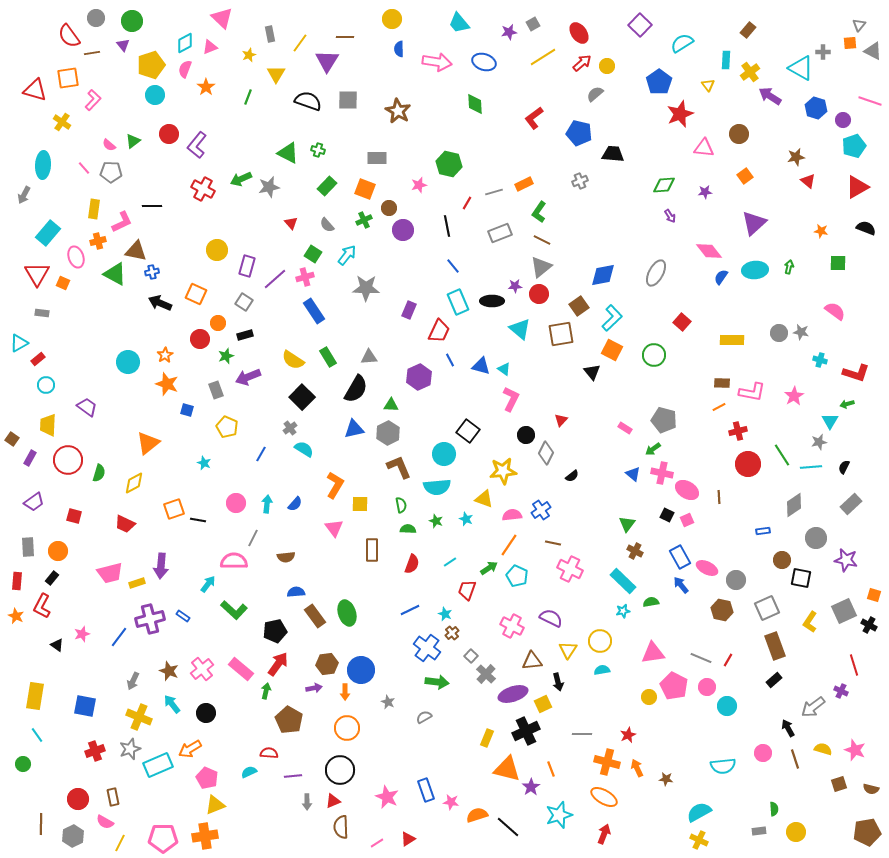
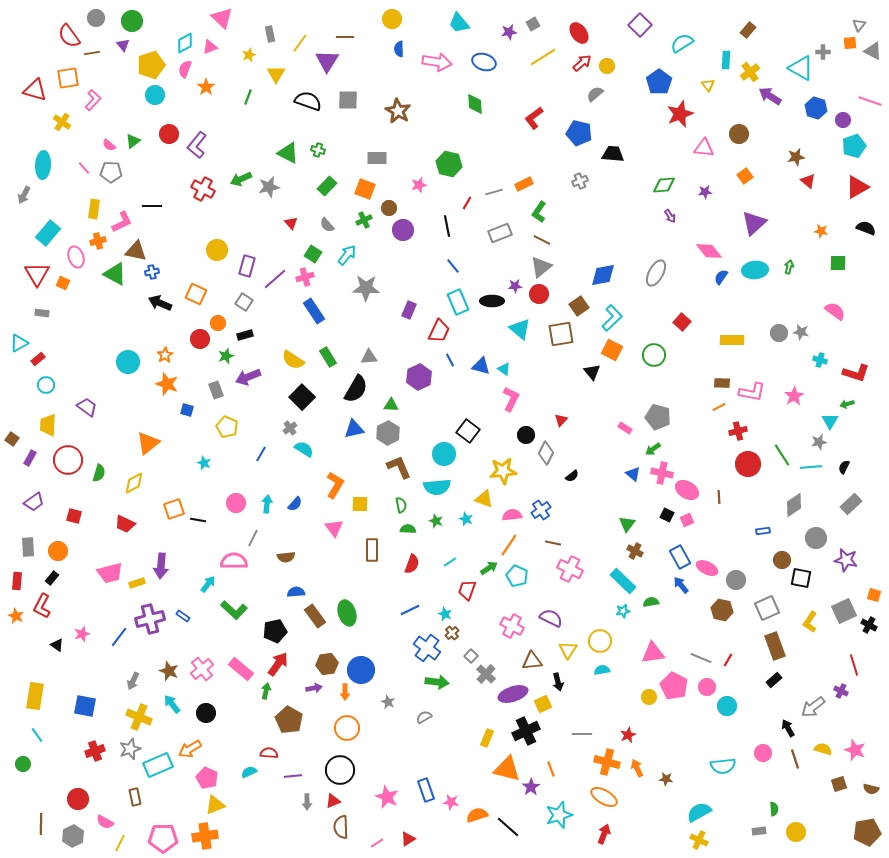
gray pentagon at (664, 420): moved 6 px left, 3 px up
brown rectangle at (113, 797): moved 22 px right
